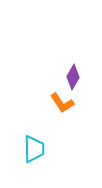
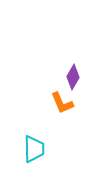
orange L-shape: rotated 10 degrees clockwise
